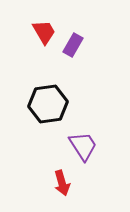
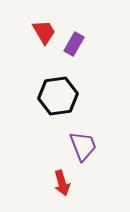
purple rectangle: moved 1 px right, 1 px up
black hexagon: moved 10 px right, 8 px up
purple trapezoid: rotated 12 degrees clockwise
